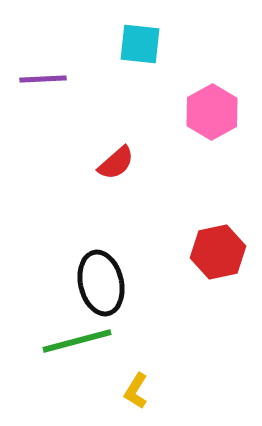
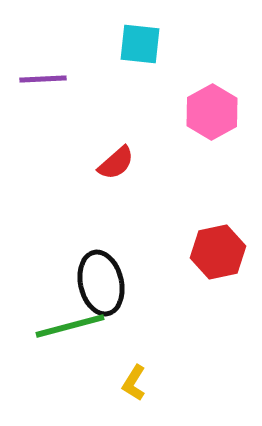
green line: moved 7 px left, 15 px up
yellow L-shape: moved 2 px left, 8 px up
